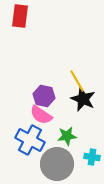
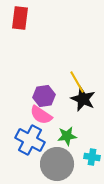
red rectangle: moved 2 px down
yellow line: moved 1 px down
purple hexagon: rotated 20 degrees counterclockwise
